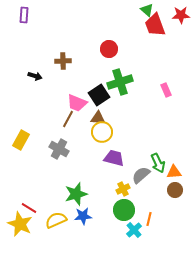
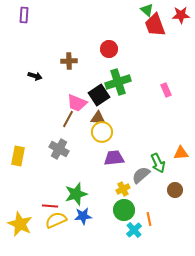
brown cross: moved 6 px right
green cross: moved 2 px left
yellow rectangle: moved 3 px left, 16 px down; rotated 18 degrees counterclockwise
purple trapezoid: rotated 20 degrees counterclockwise
orange triangle: moved 7 px right, 19 px up
red line: moved 21 px right, 2 px up; rotated 28 degrees counterclockwise
orange line: rotated 24 degrees counterclockwise
